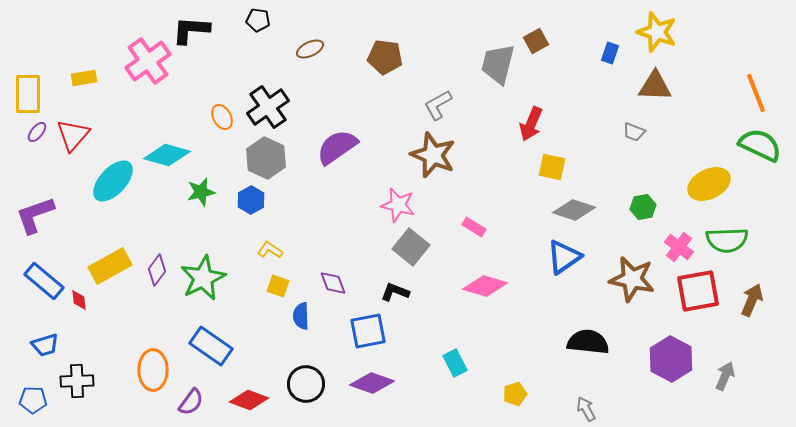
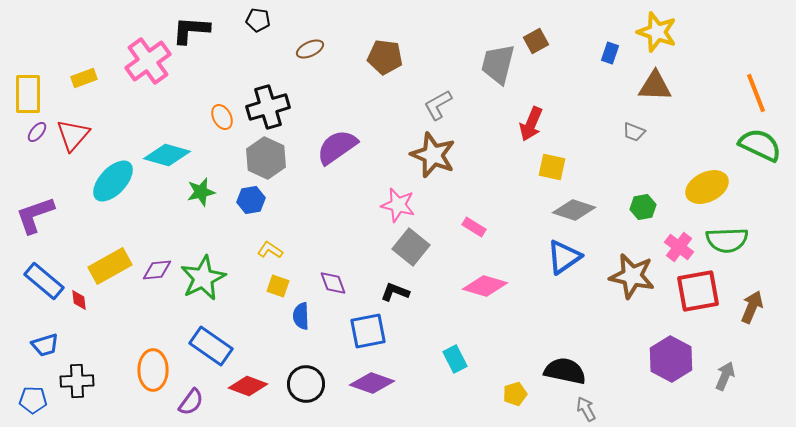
yellow rectangle at (84, 78): rotated 10 degrees counterclockwise
black cross at (268, 107): rotated 18 degrees clockwise
yellow ellipse at (709, 184): moved 2 px left, 3 px down
blue hexagon at (251, 200): rotated 20 degrees clockwise
purple diamond at (157, 270): rotated 48 degrees clockwise
brown star at (632, 279): moved 3 px up
brown arrow at (752, 300): moved 7 px down
black semicircle at (588, 342): moved 23 px left, 29 px down; rotated 6 degrees clockwise
cyan rectangle at (455, 363): moved 4 px up
red diamond at (249, 400): moved 1 px left, 14 px up
